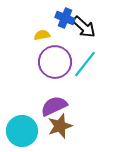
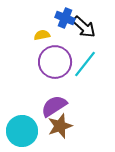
purple semicircle: rotated 8 degrees counterclockwise
